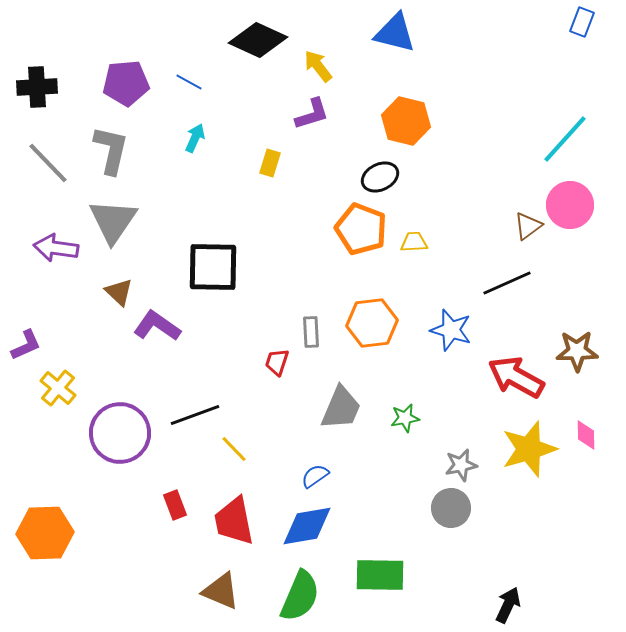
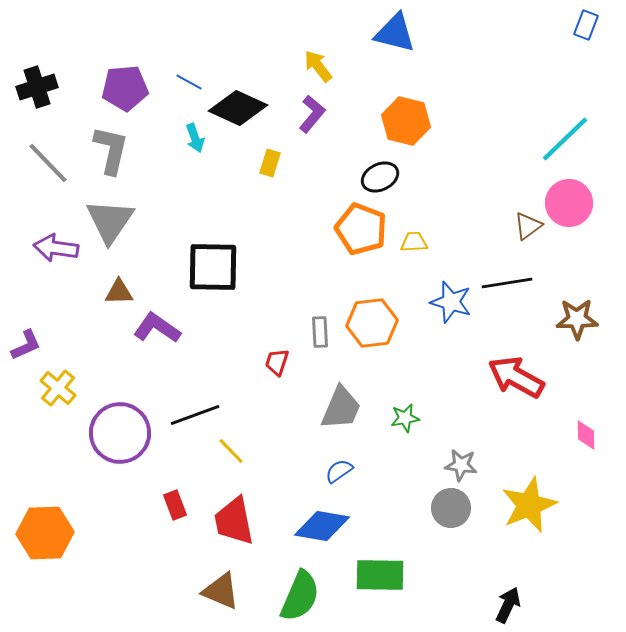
blue rectangle at (582, 22): moved 4 px right, 3 px down
black diamond at (258, 40): moved 20 px left, 68 px down
purple pentagon at (126, 83): moved 1 px left, 5 px down
black cross at (37, 87): rotated 15 degrees counterclockwise
purple L-shape at (312, 114): rotated 33 degrees counterclockwise
cyan arrow at (195, 138): rotated 136 degrees clockwise
cyan line at (565, 139): rotated 4 degrees clockwise
pink circle at (570, 205): moved 1 px left, 2 px up
gray triangle at (113, 221): moved 3 px left
black line at (507, 283): rotated 15 degrees clockwise
brown triangle at (119, 292): rotated 44 degrees counterclockwise
purple L-shape at (157, 326): moved 2 px down
blue star at (451, 330): moved 28 px up
gray rectangle at (311, 332): moved 9 px right
brown star at (577, 351): moved 32 px up
yellow line at (234, 449): moved 3 px left, 2 px down
yellow star at (529, 449): moved 56 px down; rotated 6 degrees counterclockwise
gray star at (461, 465): rotated 20 degrees clockwise
blue semicircle at (315, 476): moved 24 px right, 5 px up
blue diamond at (307, 526): moved 15 px right; rotated 20 degrees clockwise
